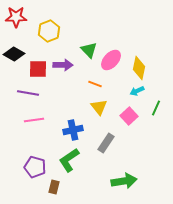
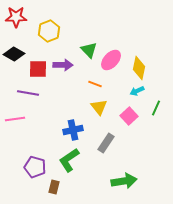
pink line: moved 19 px left, 1 px up
